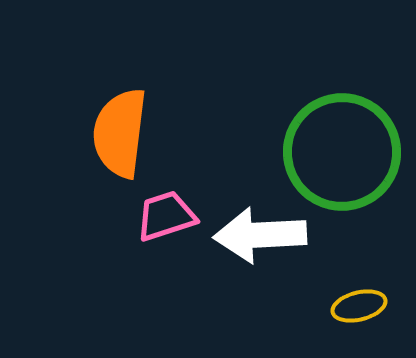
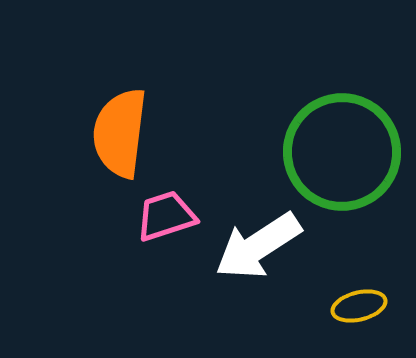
white arrow: moved 2 px left, 11 px down; rotated 30 degrees counterclockwise
